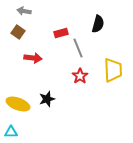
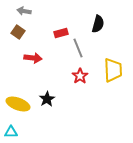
black star: rotated 14 degrees counterclockwise
